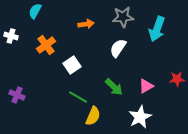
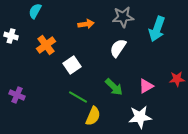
white star: rotated 20 degrees clockwise
